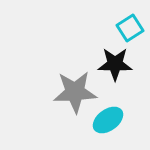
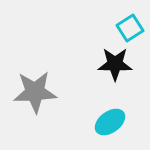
gray star: moved 40 px left
cyan ellipse: moved 2 px right, 2 px down
